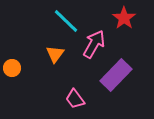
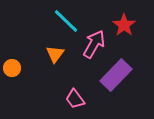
red star: moved 7 px down
